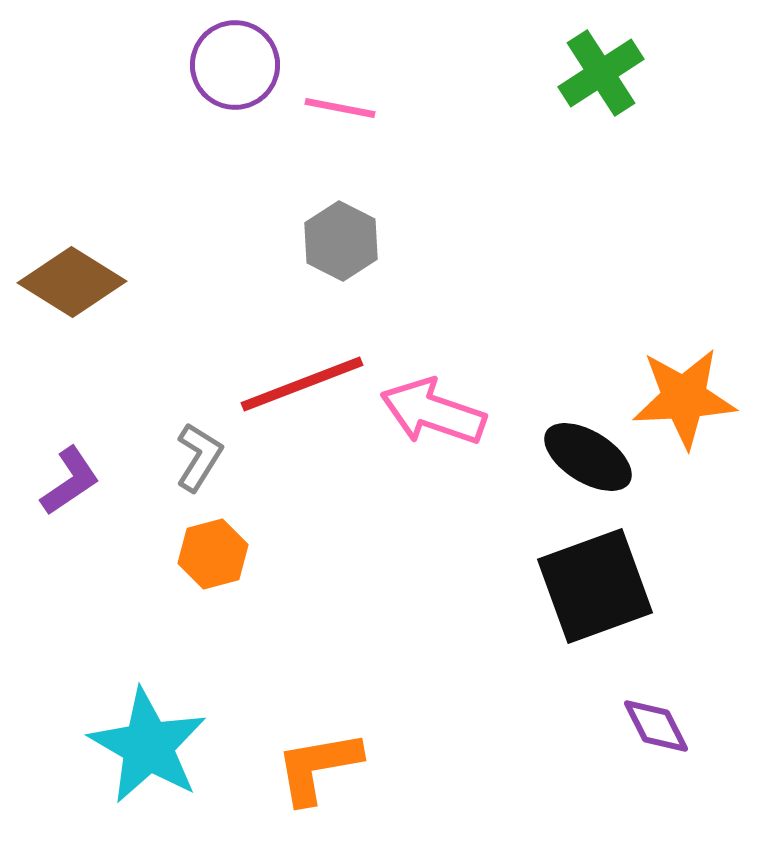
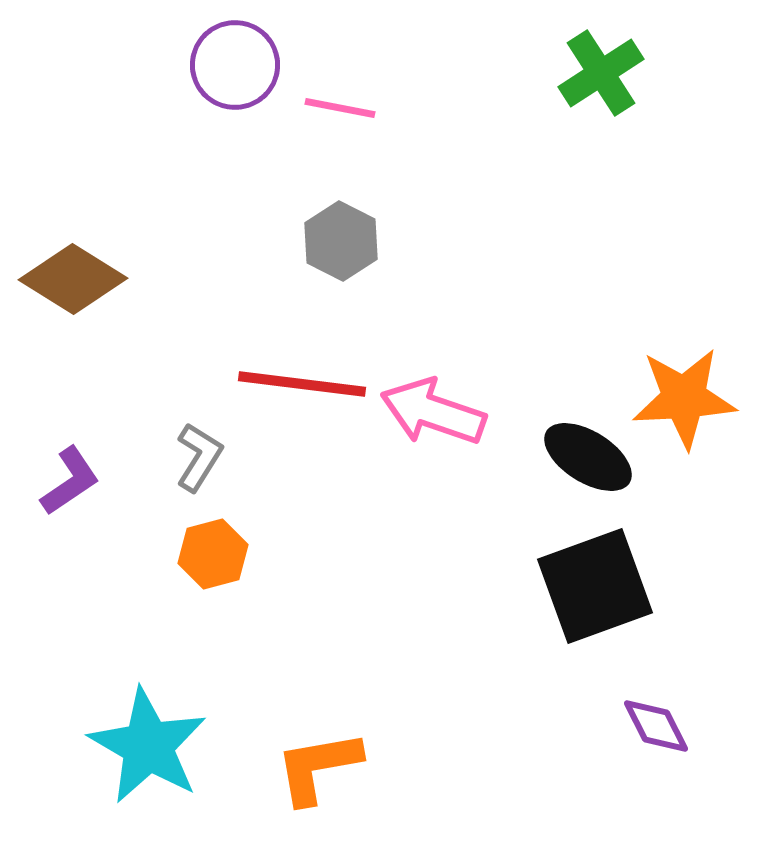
brown diamond: moved 1 px right, 3 px up
red line: rotated 28 degrees clockwise
